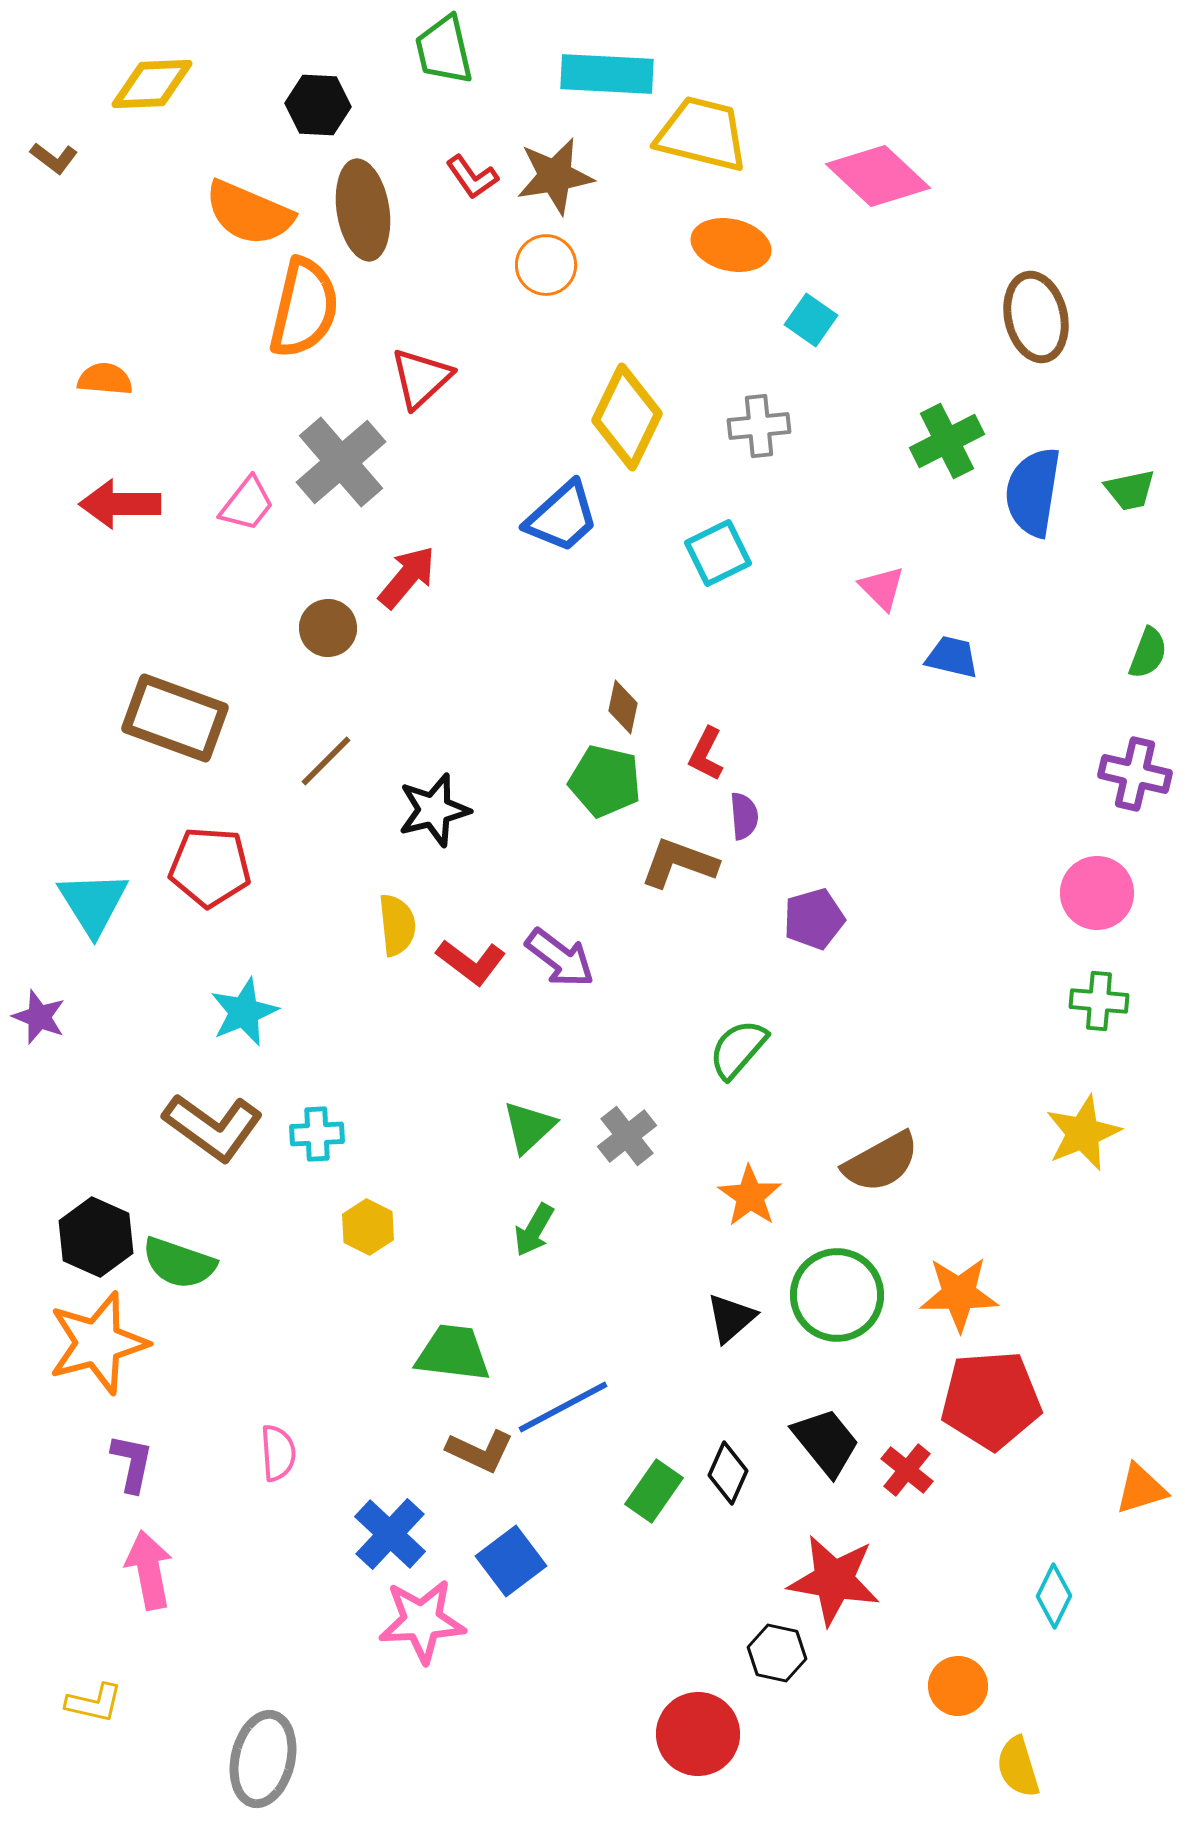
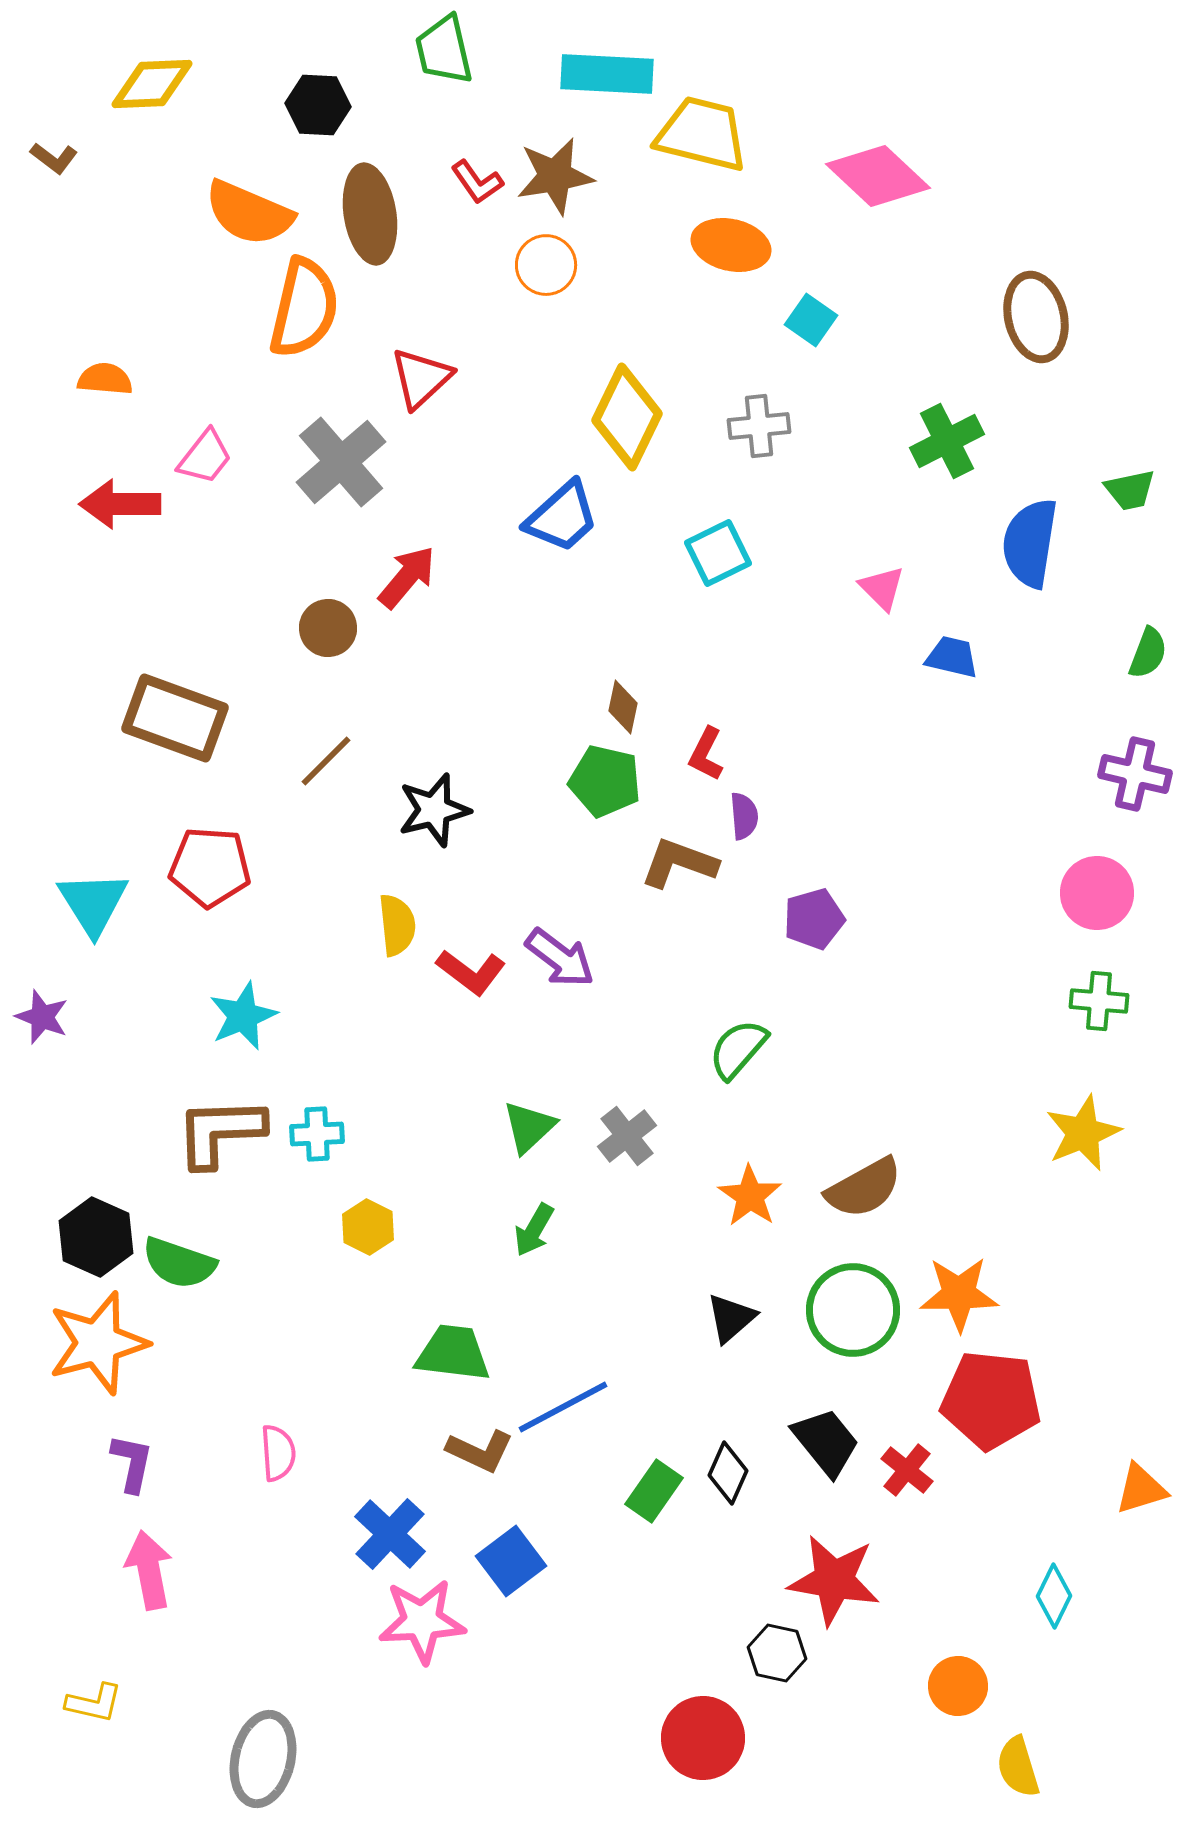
red L-shape at (472, 177): moved 5 px right, 5 px down
brown ellipse at (363, 210): moved 7 px right, 4 px down
blue semicircle at (1033, 492): moved 3 px left, 51 px down
pink trapezoid at (247, 504): moved 42 px left, 47 px up
red L-shape at (471, 962): moved 10 px down
cyan star at (244, 1012): moved 1 px left, 4 px down
purple star at (39, 1017): moved 3 px right
brown L-shape at (213, 1127): moved 7 px right, 5 px down; rotated 142 degrees clockwise
brown semicircle at (881, 1162): moved 17 px left, 26 px down
green circle at (837, 1295): moved 16 px right, 15 px down
red pentagon at (991, 1400): rotated 10 degrees clockwise
red circle at (698, 1734): moved 5 px right, 4 px down
